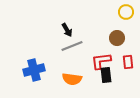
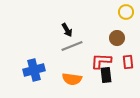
red L-shape: rotated 10 degrees clockwise
